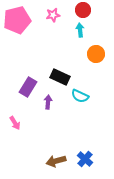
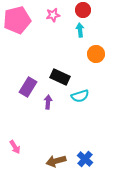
cyan semicircle: rotated 42 degrees counterclockwise
pink arrow: moved 24 px down
